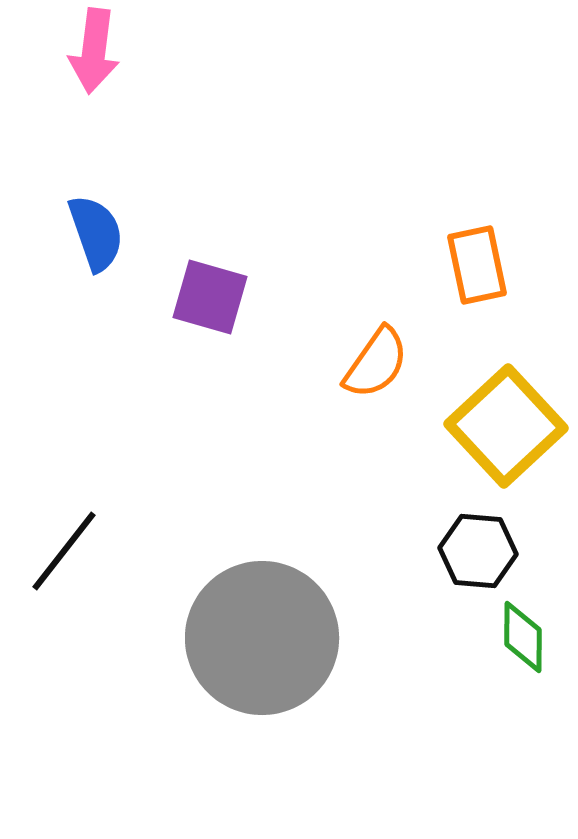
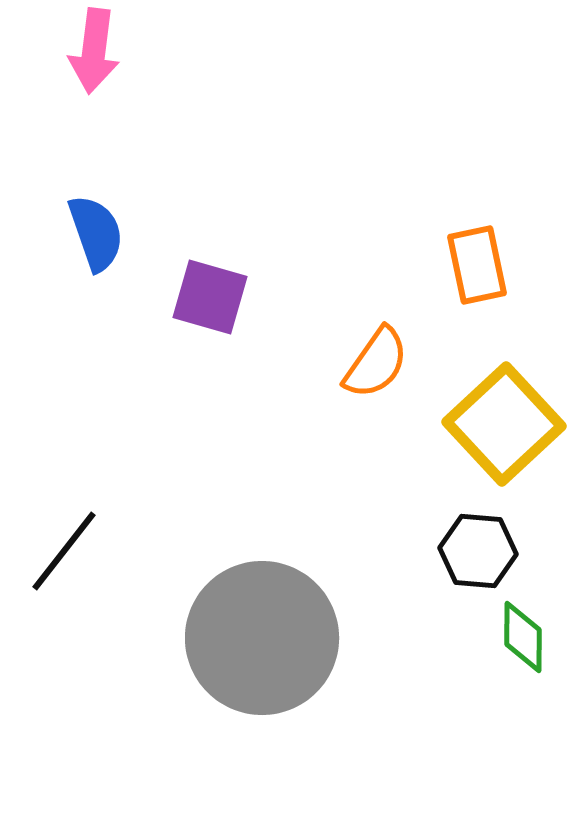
yellow square: moved 2 px left, 2 px up
